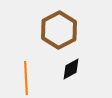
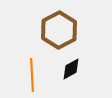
orange line: moved 6 px right, 3 px up
